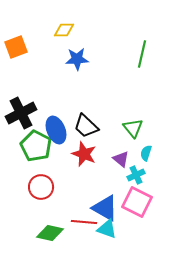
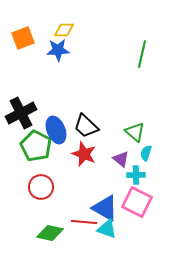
orange square: moved 7 px right, 9 px up
blue star: moved 19 px left, 9 px up
green triangle: moved 2 px right, 4 px down; rotated 10 degrees counterclockwise
cyan cross: rotated 24 degrees clockwise
